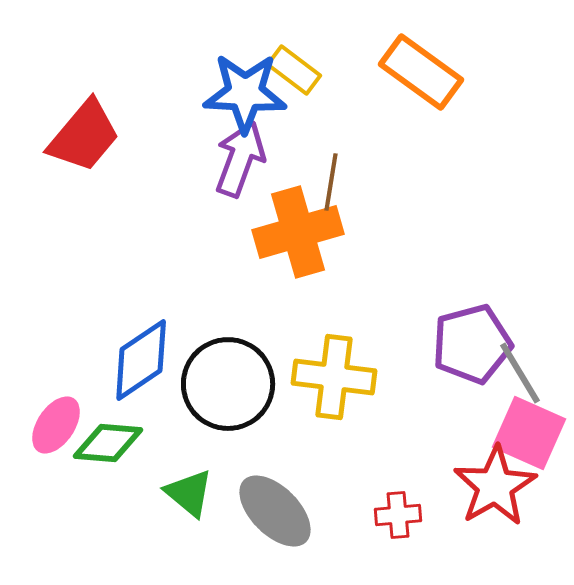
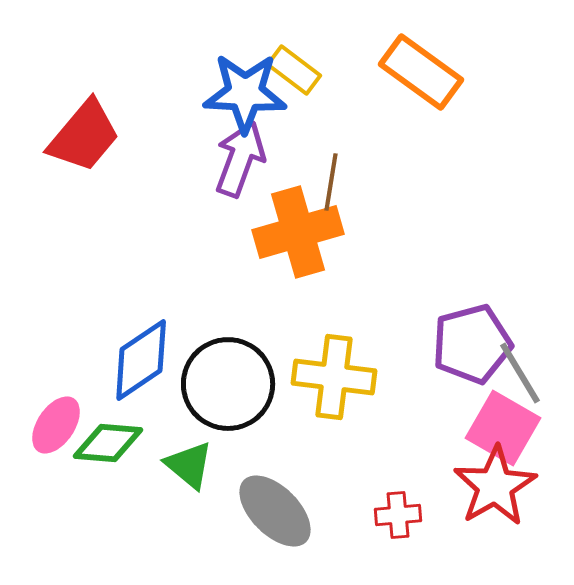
pink square: moved 26 px left, 5 px up; rotated 6 degrees clockwise
green triangle: moved 28 px up
